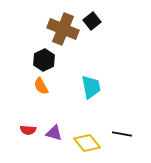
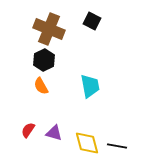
black square: rotated 24 degrees counterclockwise
brown cross: moved 14 px left
cyan trapezoid: moved 1 px left, 1 px up
red semicircle: rotated 119 degrees clockwise
black line: moved 5 px left, 12 px down
yellow diamond: rotated 24 degrees clockwise
